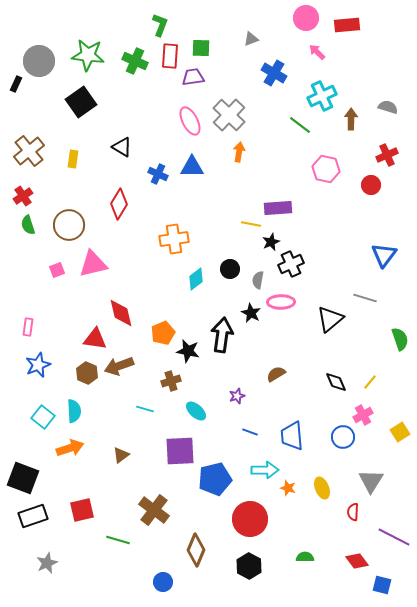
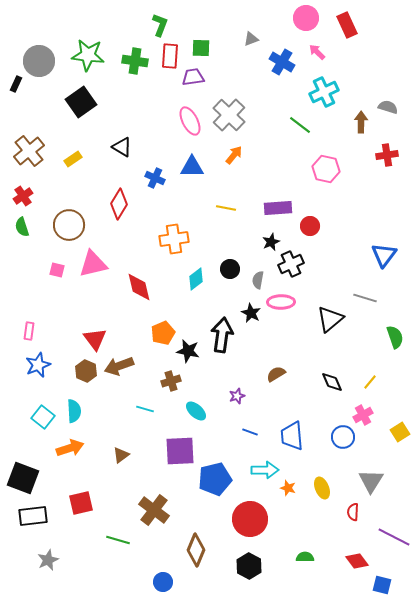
red rectangle at (347, 25): rotated 70 degrees clockwise
green cross at (135, 61): rotated 15 degrees counterclockwise
blue cross at (274, 73): moved 8 px right, 11 px up
cyan cross at (322, 96): moved 2 px right, 4 px up
brown arrow at (351, 119): moved 10 px right, 3 px down
orange arrow at (239, 152): moved 5 px left, 3 px down; rotated 30 degrees clockwise
red cross at (387, 155): rotated 15 degrees clockwise
yellow rectangle at (73, 159): rotated 48 degrees clockwise
blue cross at (158, 174): moved 3 px left, 4 px down
red circle at (371, 185): moved 61 px left, 41 px down
yellow line at (251, 224): moved 25 px left, 16 px up
green semicircle at (28, 225): moved 6 px left, 2 px down
pink square at (57, 270): rotated 35 degrees clockwise
red diamond at (121, 313): moved 18 px right, 26 px up
pink rectangle at (28, 327): moved 1 px right, 4 px down
red triangle at (95, 339): rotated 45 degrees clockwise
green semicircle at (400, 339): moved 5 px left, 2 px up
brown hexagon at (87, 373): moved 1 px left, 2 px up
black diamond at (336, 382): moved 4 px left
red square at (82, 510): moved 1 px left, 7 px up
black rectangle at (33, 516): rotated 12 degrees clockwise
gray star at (47, 563): moved 1 px right, 3 px up
